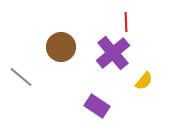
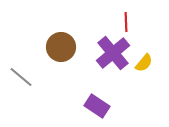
yellow semicircle: moved 18 px up
